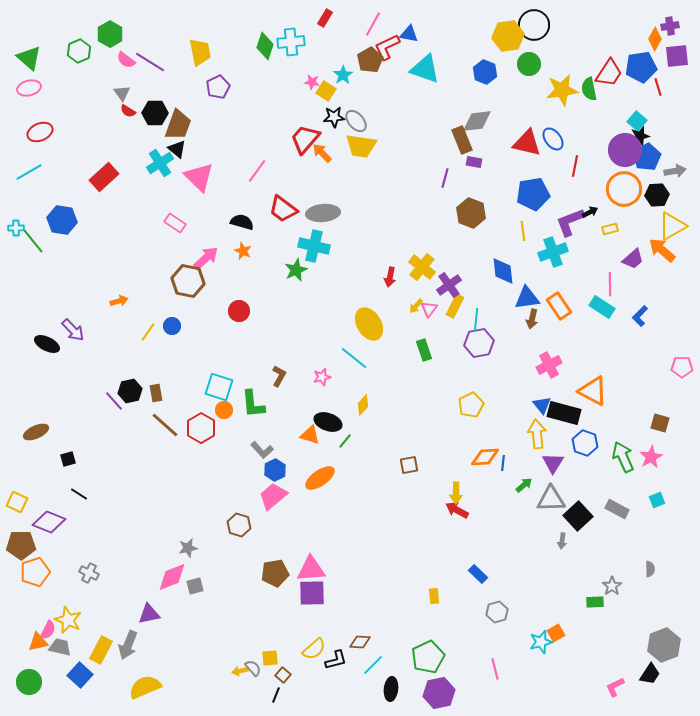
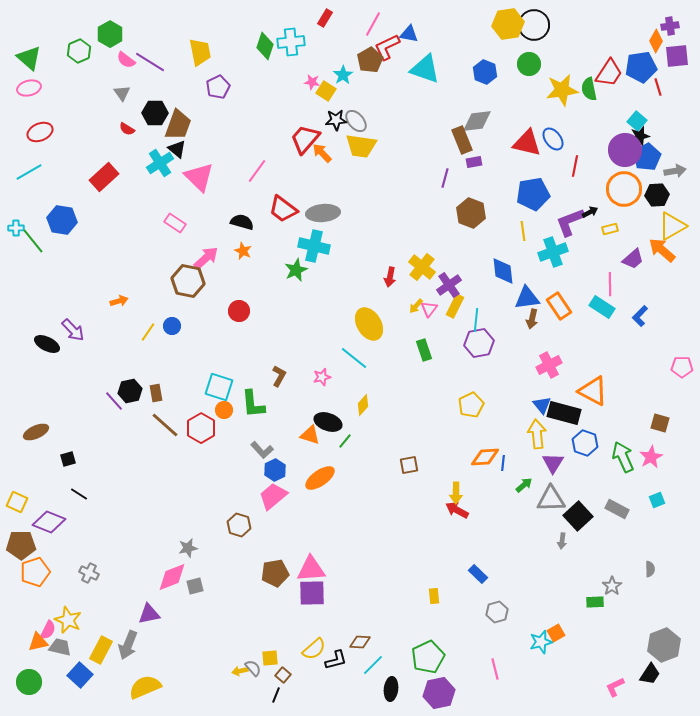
yellow hexagon at (508, 36): moved 12 px up
orange diamond at (655, 39): moved 1 px right, 2 px down
red semicircle at (128, 111): moved 1 px left, 18 px down
black star at (334, 117): moved 2 px right, 3 px down
purple rectangle at (474, 162): rotated 21 degrees counterclockwise
